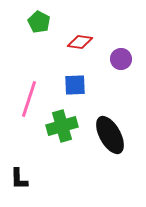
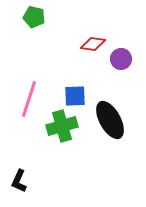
green pentagon: moved 5 px left, 5 px up; rotated 15 degrees counterclockwise
red diamond: moved 13 px right, 2 px down
blue square: moved 11 px down
black ellipse: moved 15 px up
black L-shape: moved 2 px down; rotated 25 degrees clockwise
